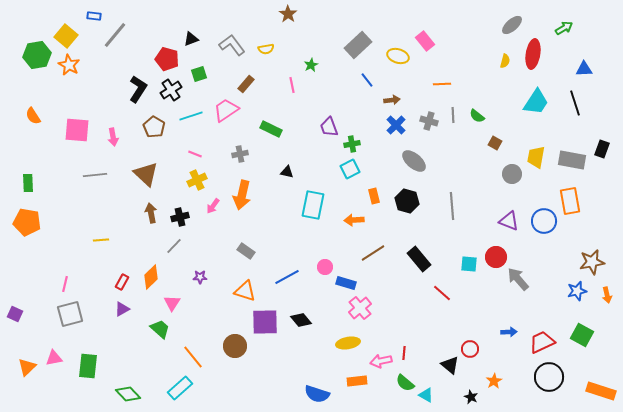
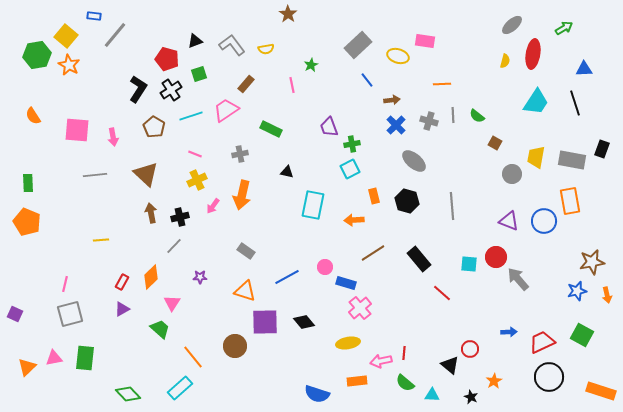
black triangle at (191, 39): moved 4 px right, 2 px down
pink rectangle at (425, 41): rotated 42 degrees counterclockwise
orange pentagon at (27, 222): rotated 12 degrees clockwise
black diamond at (301, 320): moved 3 px right, 2 px down
green rectangle at (88, 366): moved 3 px left, 8 px up
cyan triangle at (426, 395): moved 6 px right; rotated 28 degrees counterclockwise
